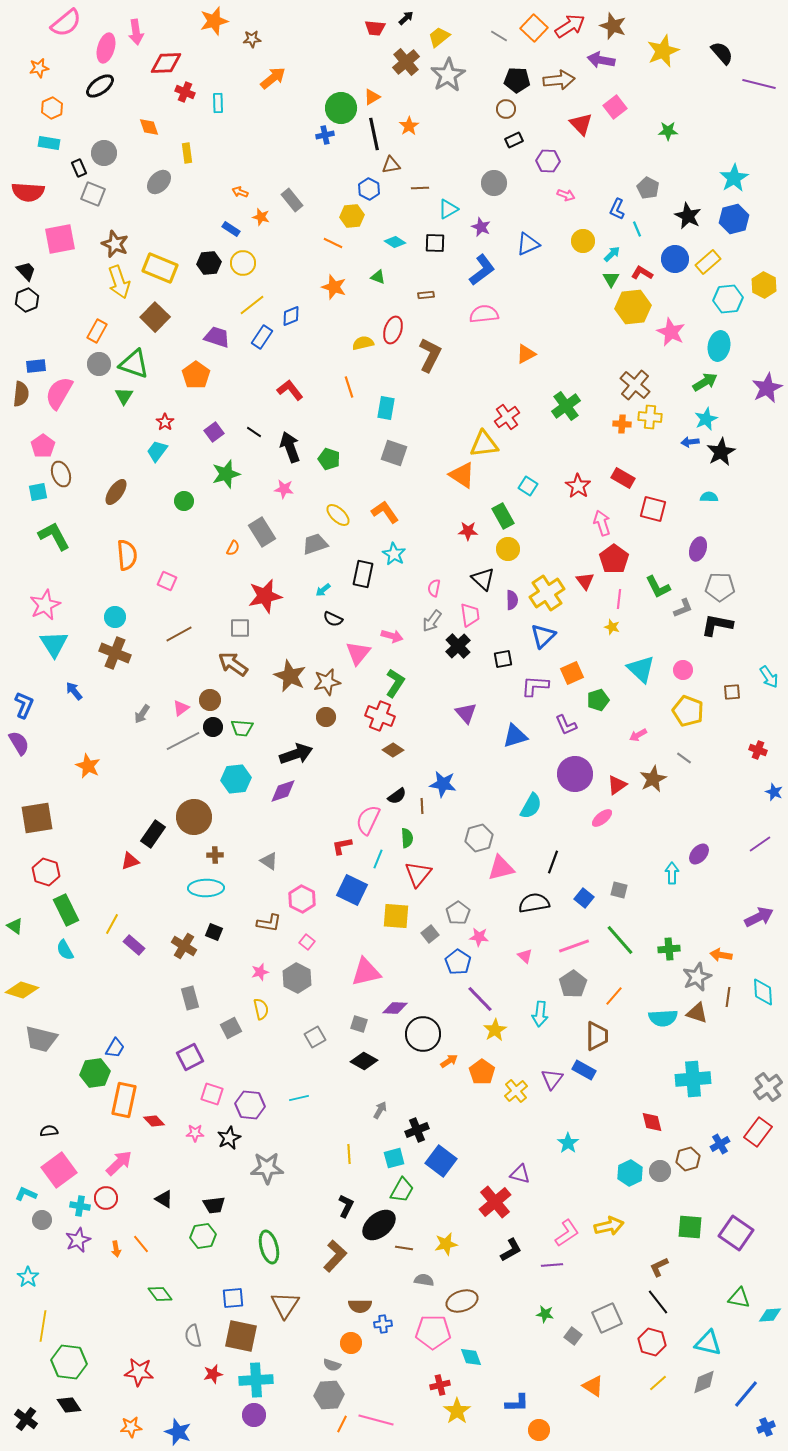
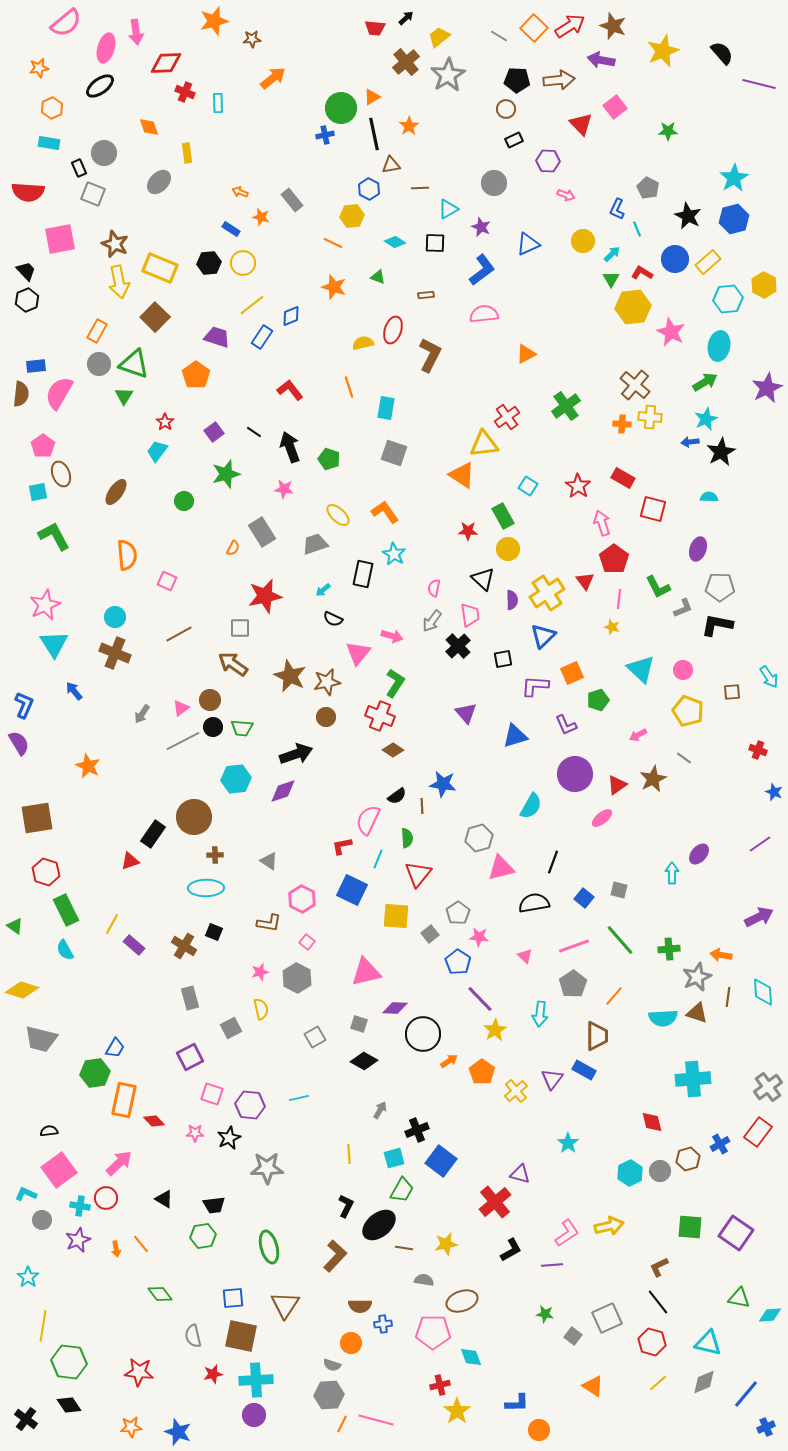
yellow arrow at (119, 282): rotated 8 degrees clockwise
